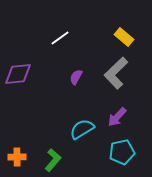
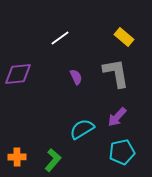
gray L-shape: rotated 124 degrees clockwise
purple semicircle: rotated 126 degrees clockwise
